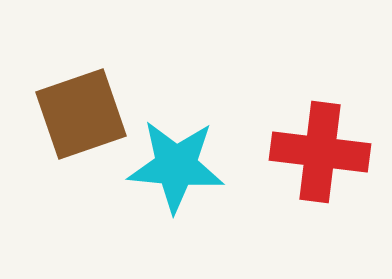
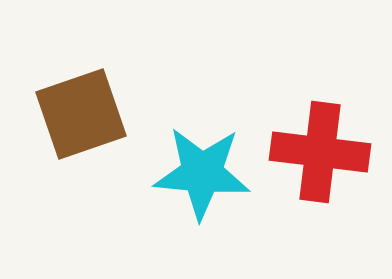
cyan star: moved 26 px right, 7 px down
